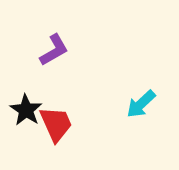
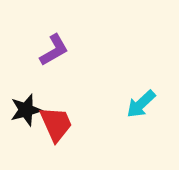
black star: rotated 24 degrees clockwise
